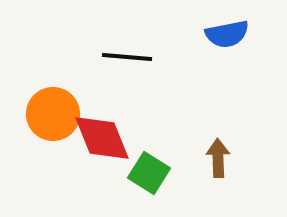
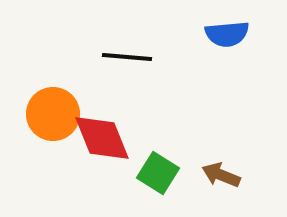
blue semicircle: rotated 6 degrees clockwise
brown arrow: moved 3 px right, 17 px down; rotated 66 degrees counterclockwise
green square: moved 9 px right
